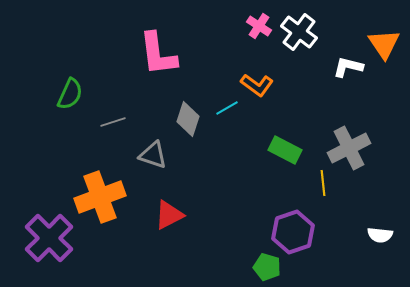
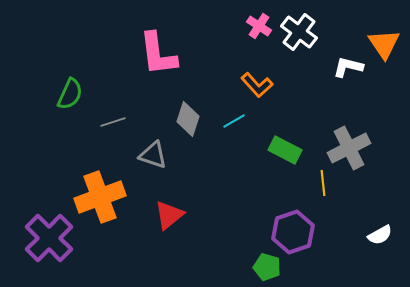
orange L-shape: rotated 12 degrees clockwise
cyan line: moved 7 px right, 13 px down
red triangle: rotated 12 degrees counterclockwise
white semicircle: rotated 35 degrees counterclockwise
